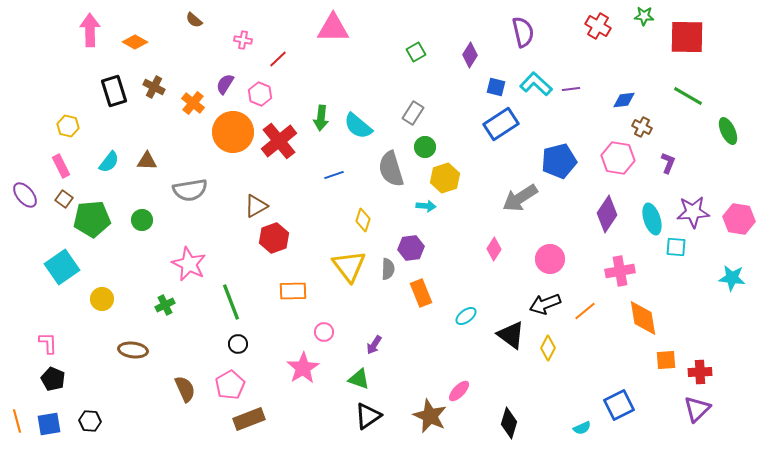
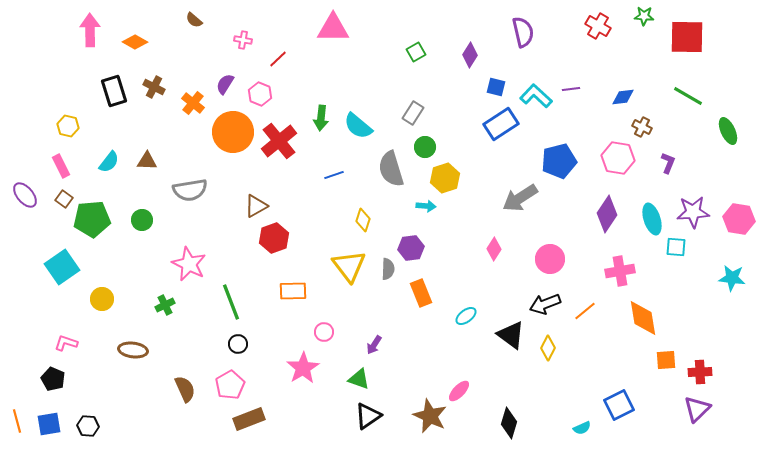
cyan L-shape at (536, 84): moved 12 px down
blue diamond at (624, 100): moved 1 px left, 3 px up
pink L-shape at (48, 343): moved 18 px right; rotated 70 degrees counterclockwise
black hexagon at (90, 421): moved 2 px left, 5 px down
